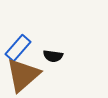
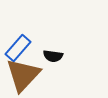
brown triangle: rotated 6 degrees counterclockwise
